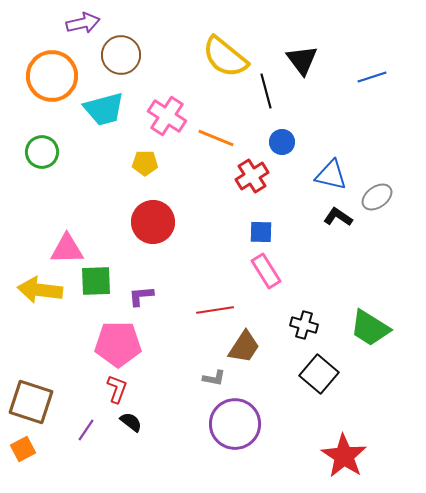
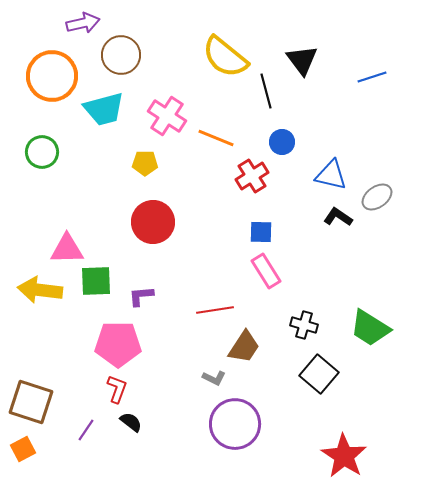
gray L-shape: rotated 15 degrees clockwise
